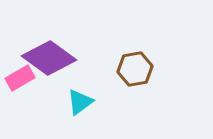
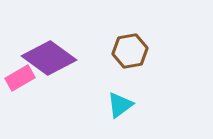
brown hexagon: moved 5 px left, 18 px up
cyan triangle: moved 40 px right, 3 px down
